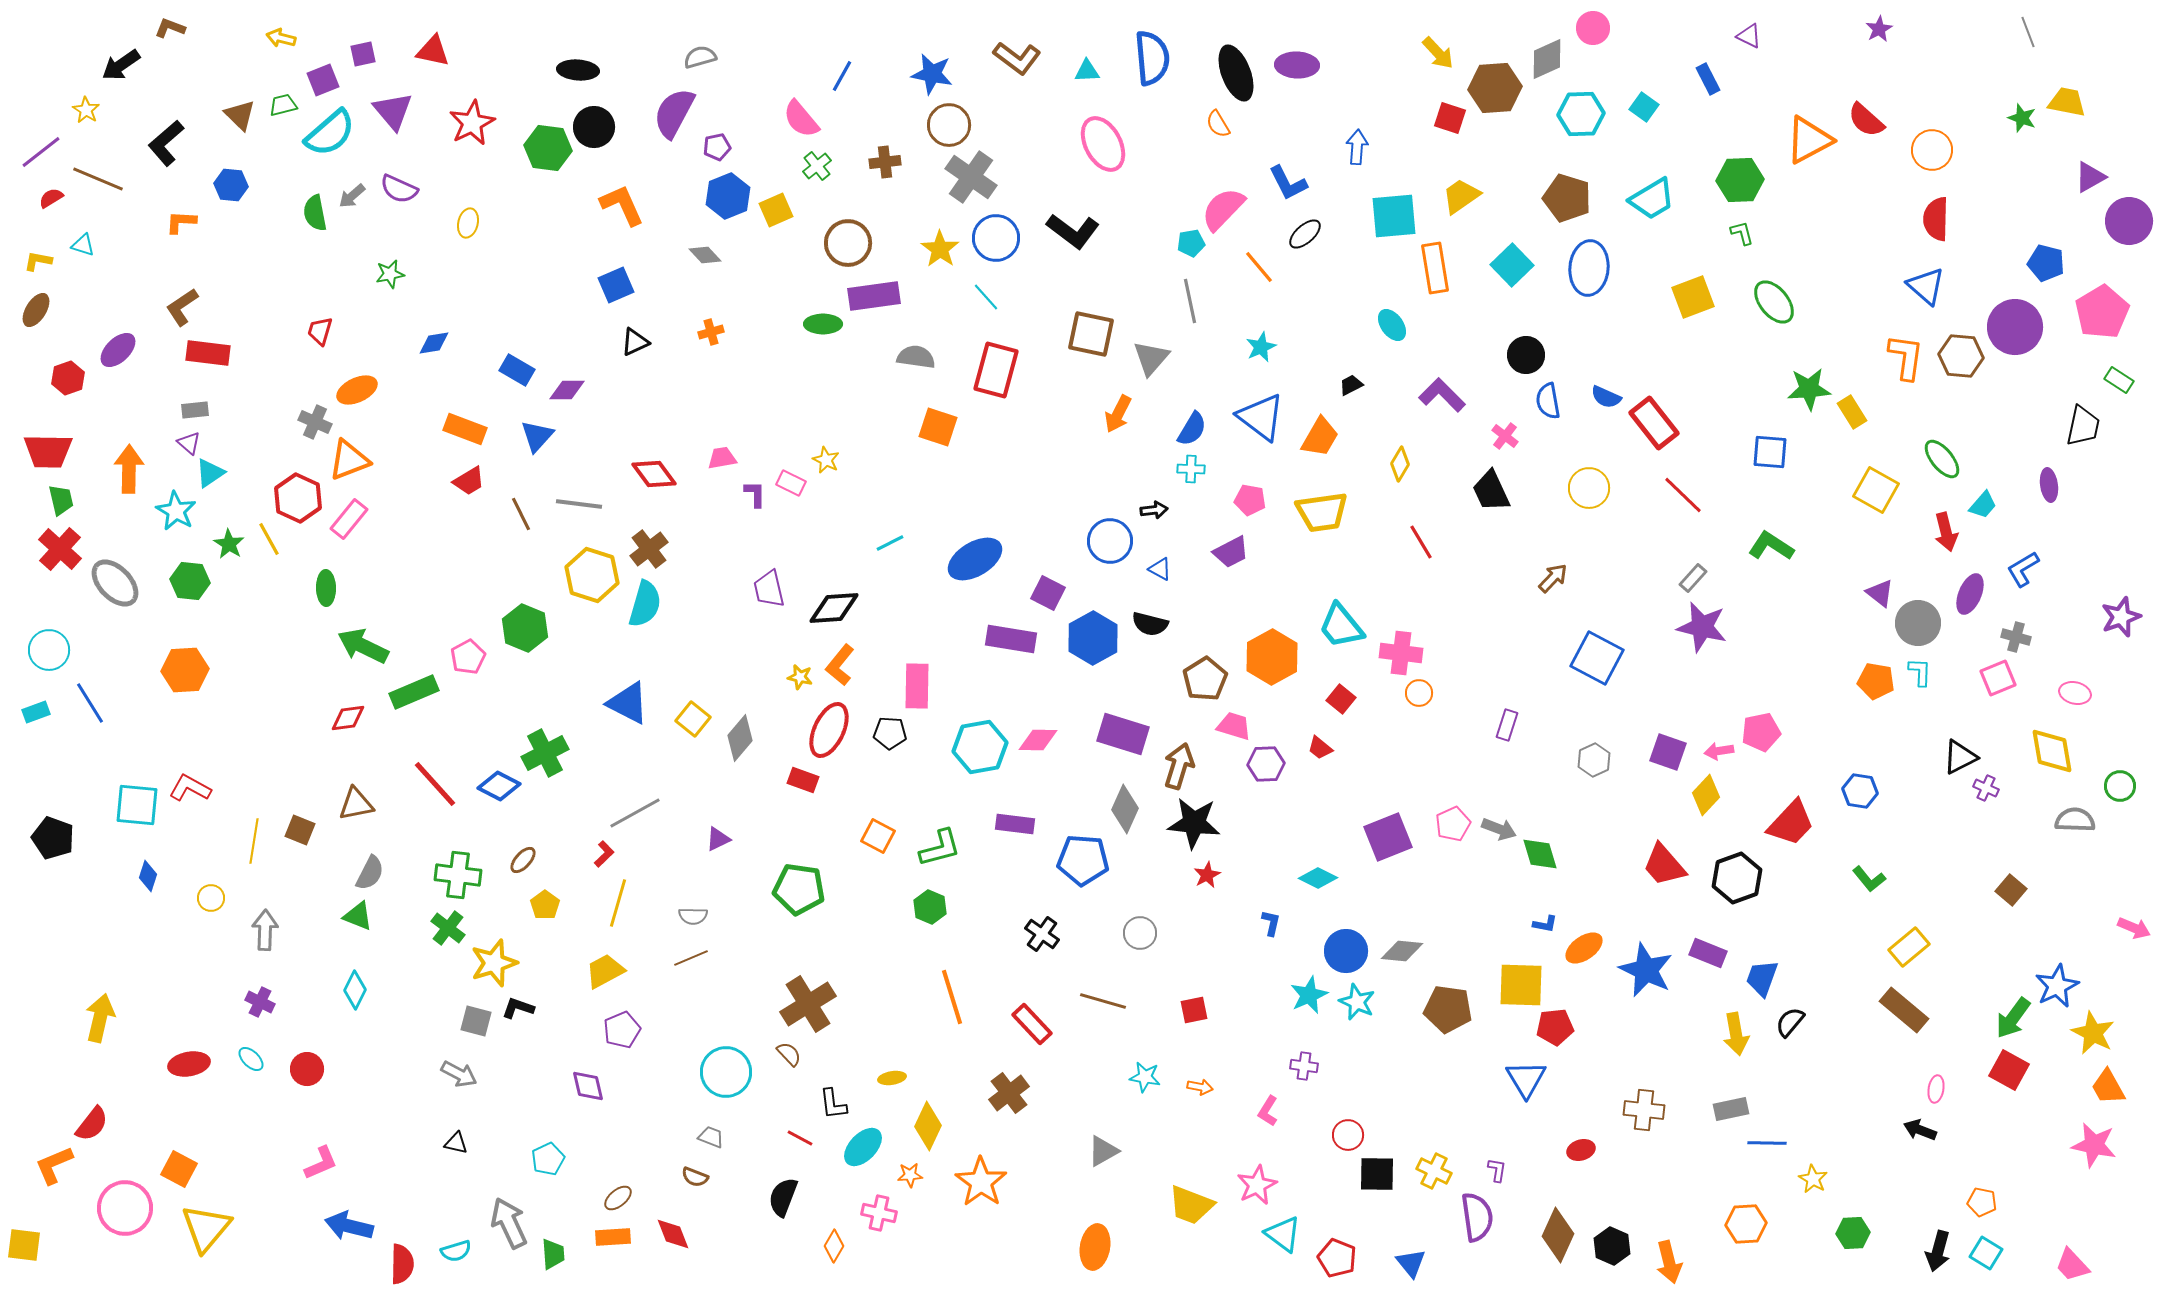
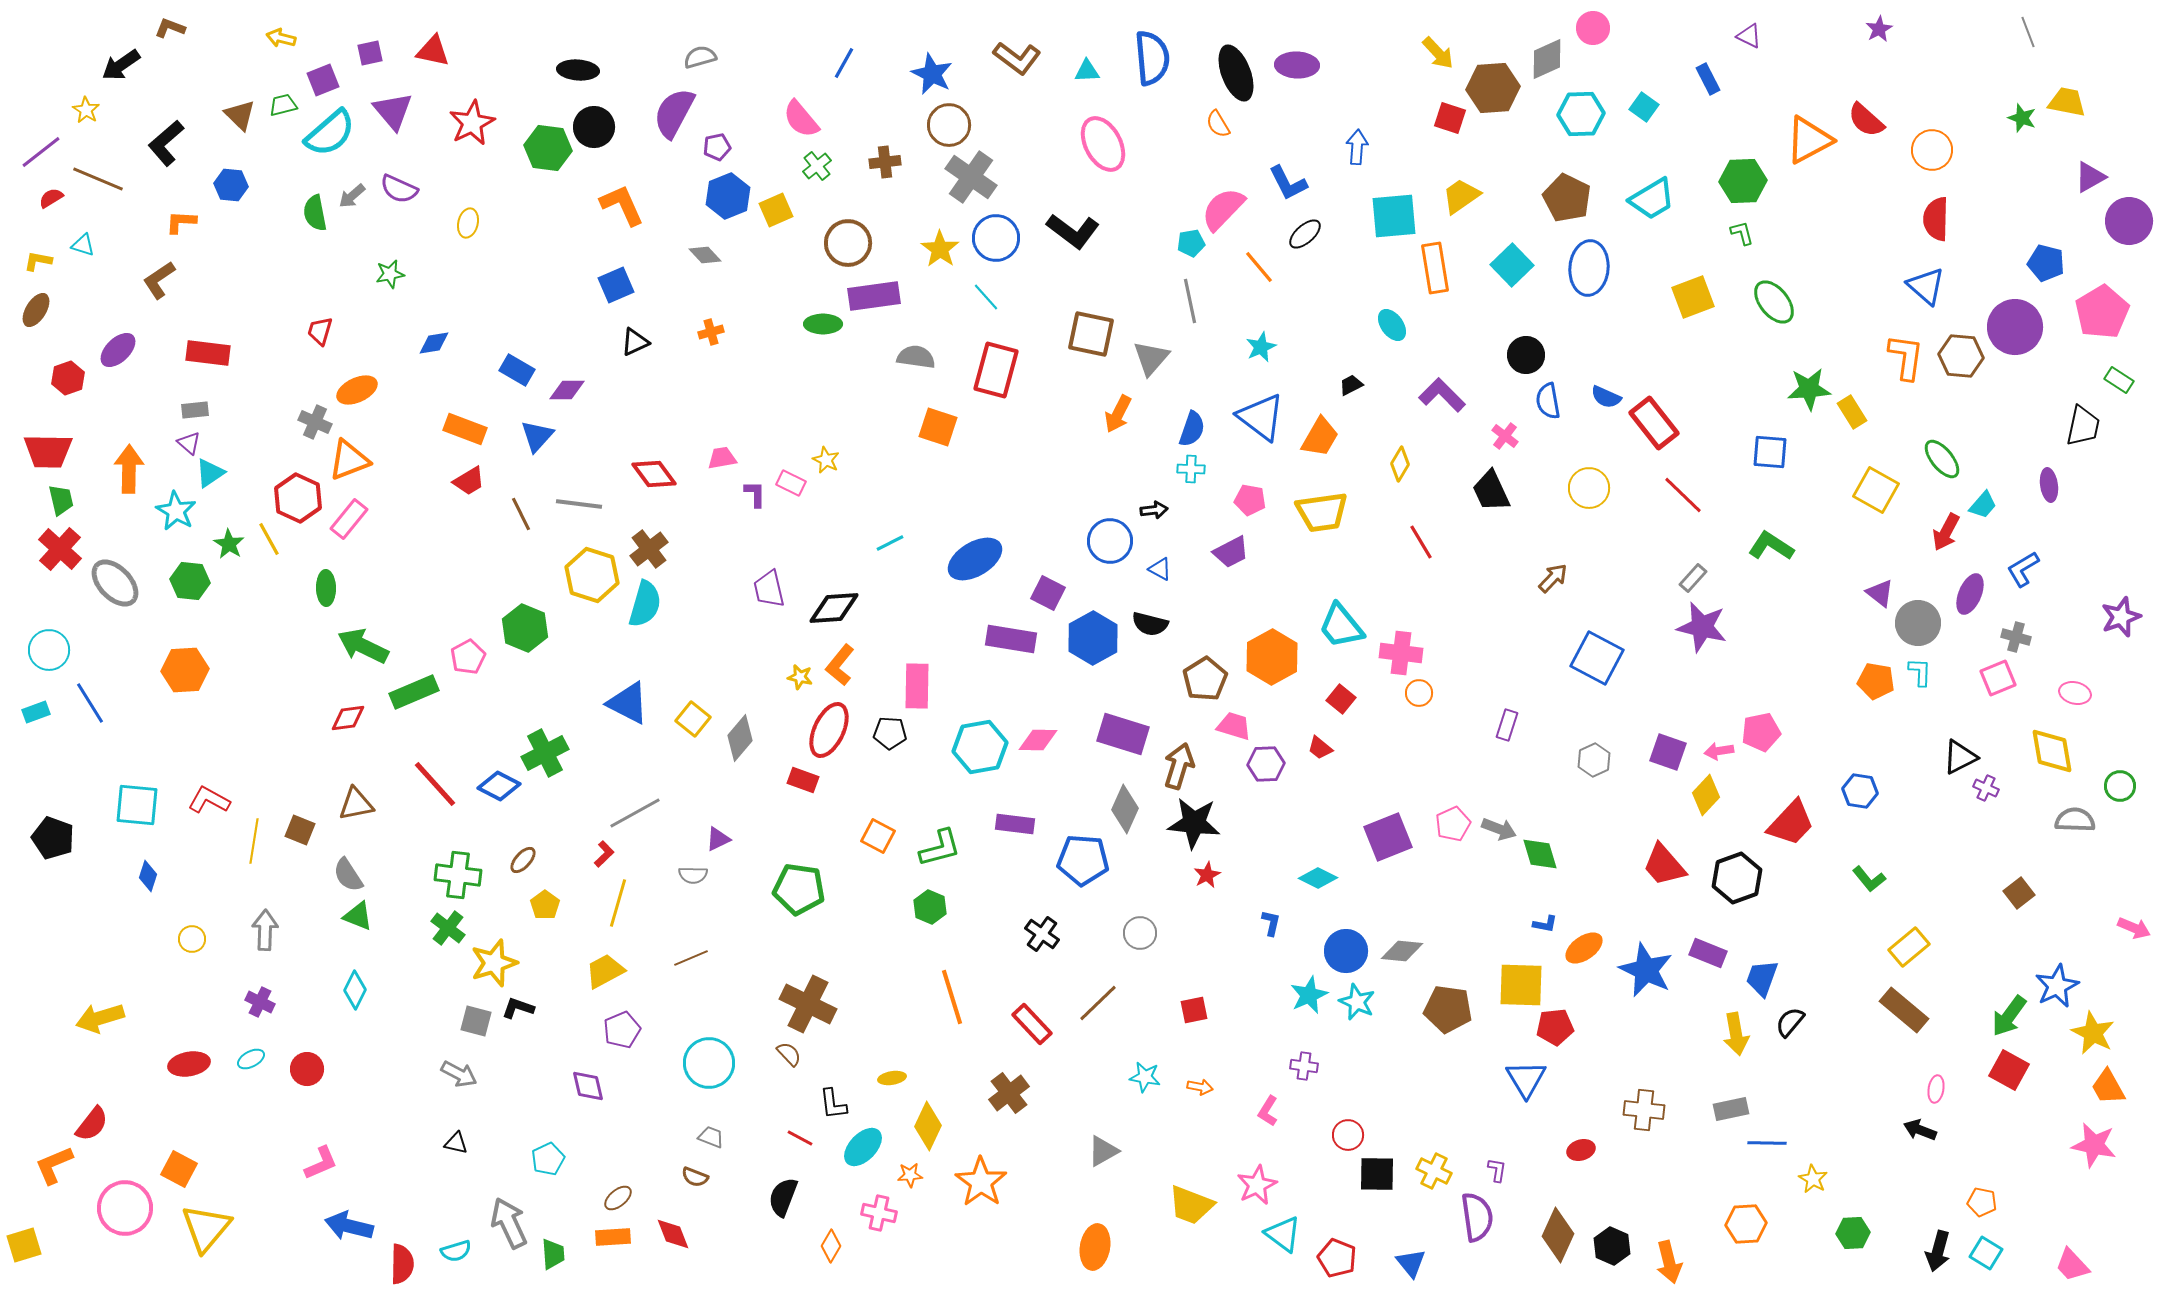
purple square at (363, 54): moved 7 px right, 1 px up
blue star at (932, 74): rotated 15 degrees clockwise
blue line at (842, 76): moved 2 px right, 13 px up
brown hexagon at (1495, 88): moved 2 px left
green hexagon at (1740, 180): moved 3 px right, 1 px down
brown pentagon at (1567, 198): rotated 9 degrees clockwise
brown L-shape at (182, 307): moved 23 px left, 27 px up
blue semicircle at (1192, 429): rotated 12 degrees counterclockwise
red arrow at (1946, 532): rotated 42 degrees clockwise
red L-shape at (190, 788): moved 19 px right, 12 px down
gray semicircle at (370, 873): moved 22 px left, 2 px down; rotated 120 degrees clockwise
brown square at (2011, 890): moved 8 px right, 3 px down; rotated 12 degrees clockwise
yellow circle at (211, 898): moved 19 px left, 41 px down
gray semicircle at (693, 916): moved 41 px up
brown line at (1103, 1001): moved 5 px left, 2 px down; rotated 60 degrees counterclockwise
brown cross at (808, 1004): rotated 32 degrees counterclockwise
yellow arrow at (100, 1018): rotated 120 degrees counterclockwise
green arrow at (2013, 1018): moved 4 px left, 2 px up
cyan ellipse at (251, 1059): rotated 72 degrees counterclockwise
cyan circle at (726, 1072): moved 17 px left, 9 px up
yellow square at (24, 1245): rotated 24 degrees counterclockwise
orange diamond at (834, 1246): moved 3 px left
